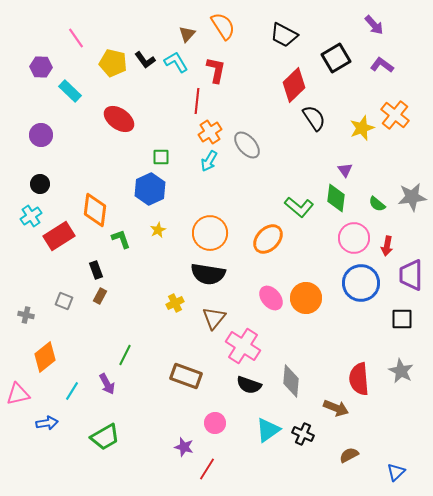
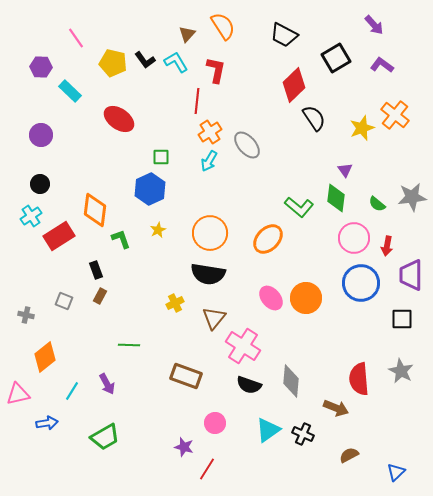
green line at (125, 355): moved 4 px right, 10 px up; rotated 65 degrees clockwise
